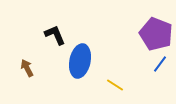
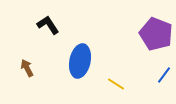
black L-shape: moved 7 px left, 10 px up; rotated 10 degrees counterclockwise
blue line: moved 4 px right, 11 px down
yellow line: moved 1 px right, 1 px up
